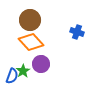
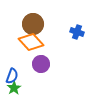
brown circle: moved 3 px right, 4 px down
green star: moved 9 px left, 17 px down
